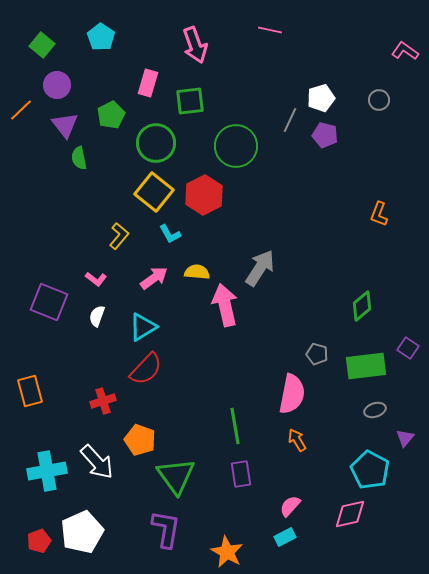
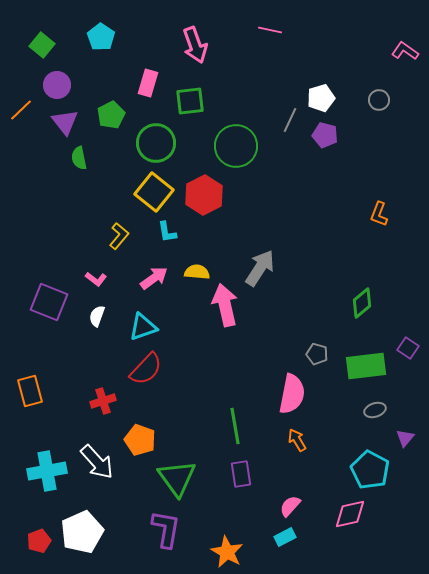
purple triangle at (65, 125): moved 3 px up
cyan L-shape at (170, 234): moved 3 px left, 2 px up; rotated 20 degrees clockwise
green diamond at (362, 306): moved 3 px up
cyan triangle at (143, 327): rotated 12 degrees clockwise
green triangle at (176, 476): moved 1 px right, 2 px down
